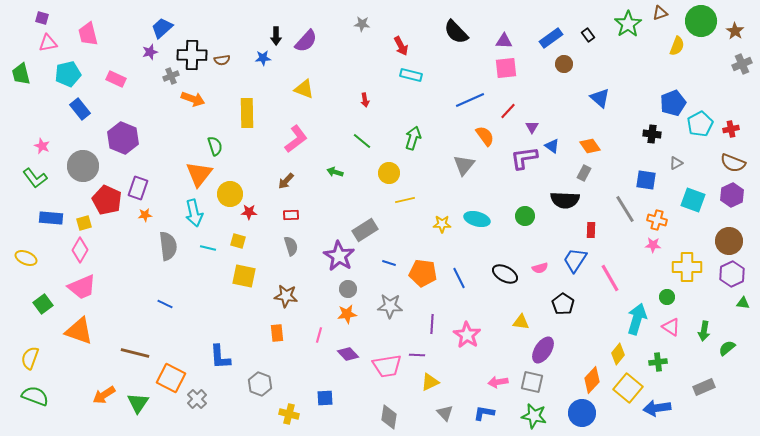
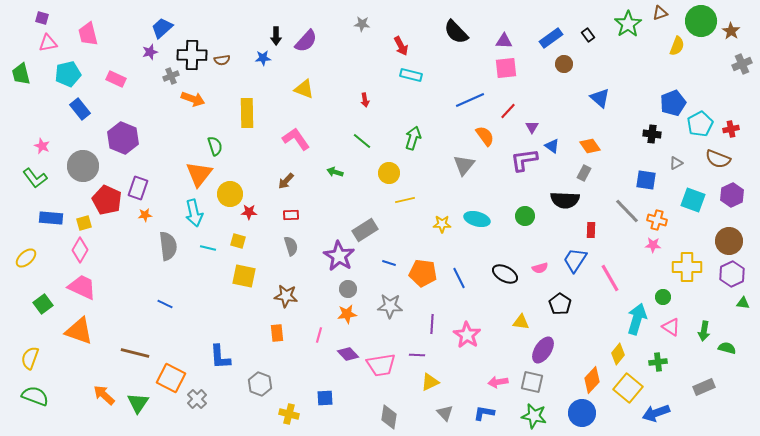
brown star at (735, 31): moved 4 px left
pink L-shape at (296, 139): rotated 88 degrees counterclockwise
purple L-shape at (524, 158): moved 2 px down
brown semicircle at (733, 163): moved 15 px left, 4 px up
gray line at (625, 209): moved 2 px right, 2 px down; rotated 12 degrees counterclockwise
yellow ellipse at (26, 258): rotated 65 degrees counterclockwise
pink trapezoid at (82, 287): rotated 132 degrees counterclockwise
green circle at (667, 297): moved 4 px left
black pentagon at (563, 304): moved 3 px left
green semicircle at (727, 348): rotated 54 degrees clockwise
pink trapezoid at (387, 366): moved 6 px left, 1 px up
orange arrow at (104, 395): rotated 75 degrees clockwise
blue arrow at (657, 408): moved 1 px left, 5 px down; rotated 12 degrees counterclockwise
